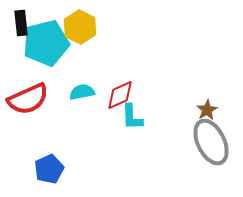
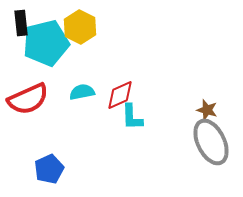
brown star: rotated 25 degrees counterclockwise
